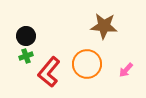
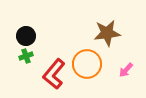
brown star: moved 3 px right, 7 px down; rotated 12 degrees counterclockwise
red L-shape: moved 5 px right, 2 px down
